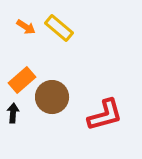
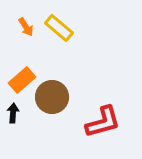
orange arrow: rotated 24 degrees clockwise
red L-shape: moved 2 px left, 7 px down
